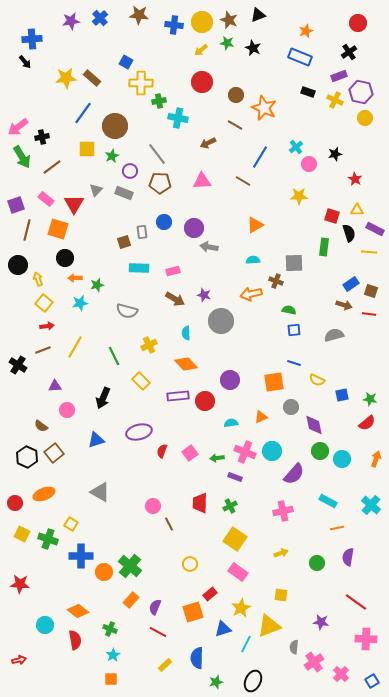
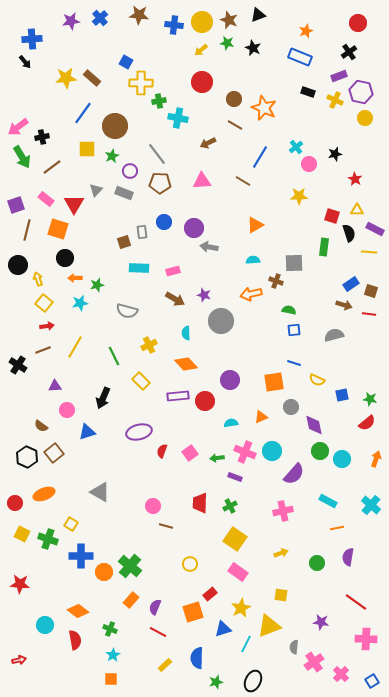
brown circle at (236, 95): moved 2 px left, 4 px down
blue triangle at (96, 440): moved 9 px left, 8 px up
brown line at (169, 524): moved 3 px left, 2 px down; rotated 48 degrees counterclockwise
